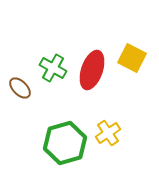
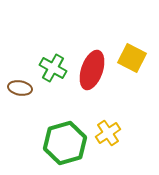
brown ellipse: rotated 35 degrees counterclockwise
